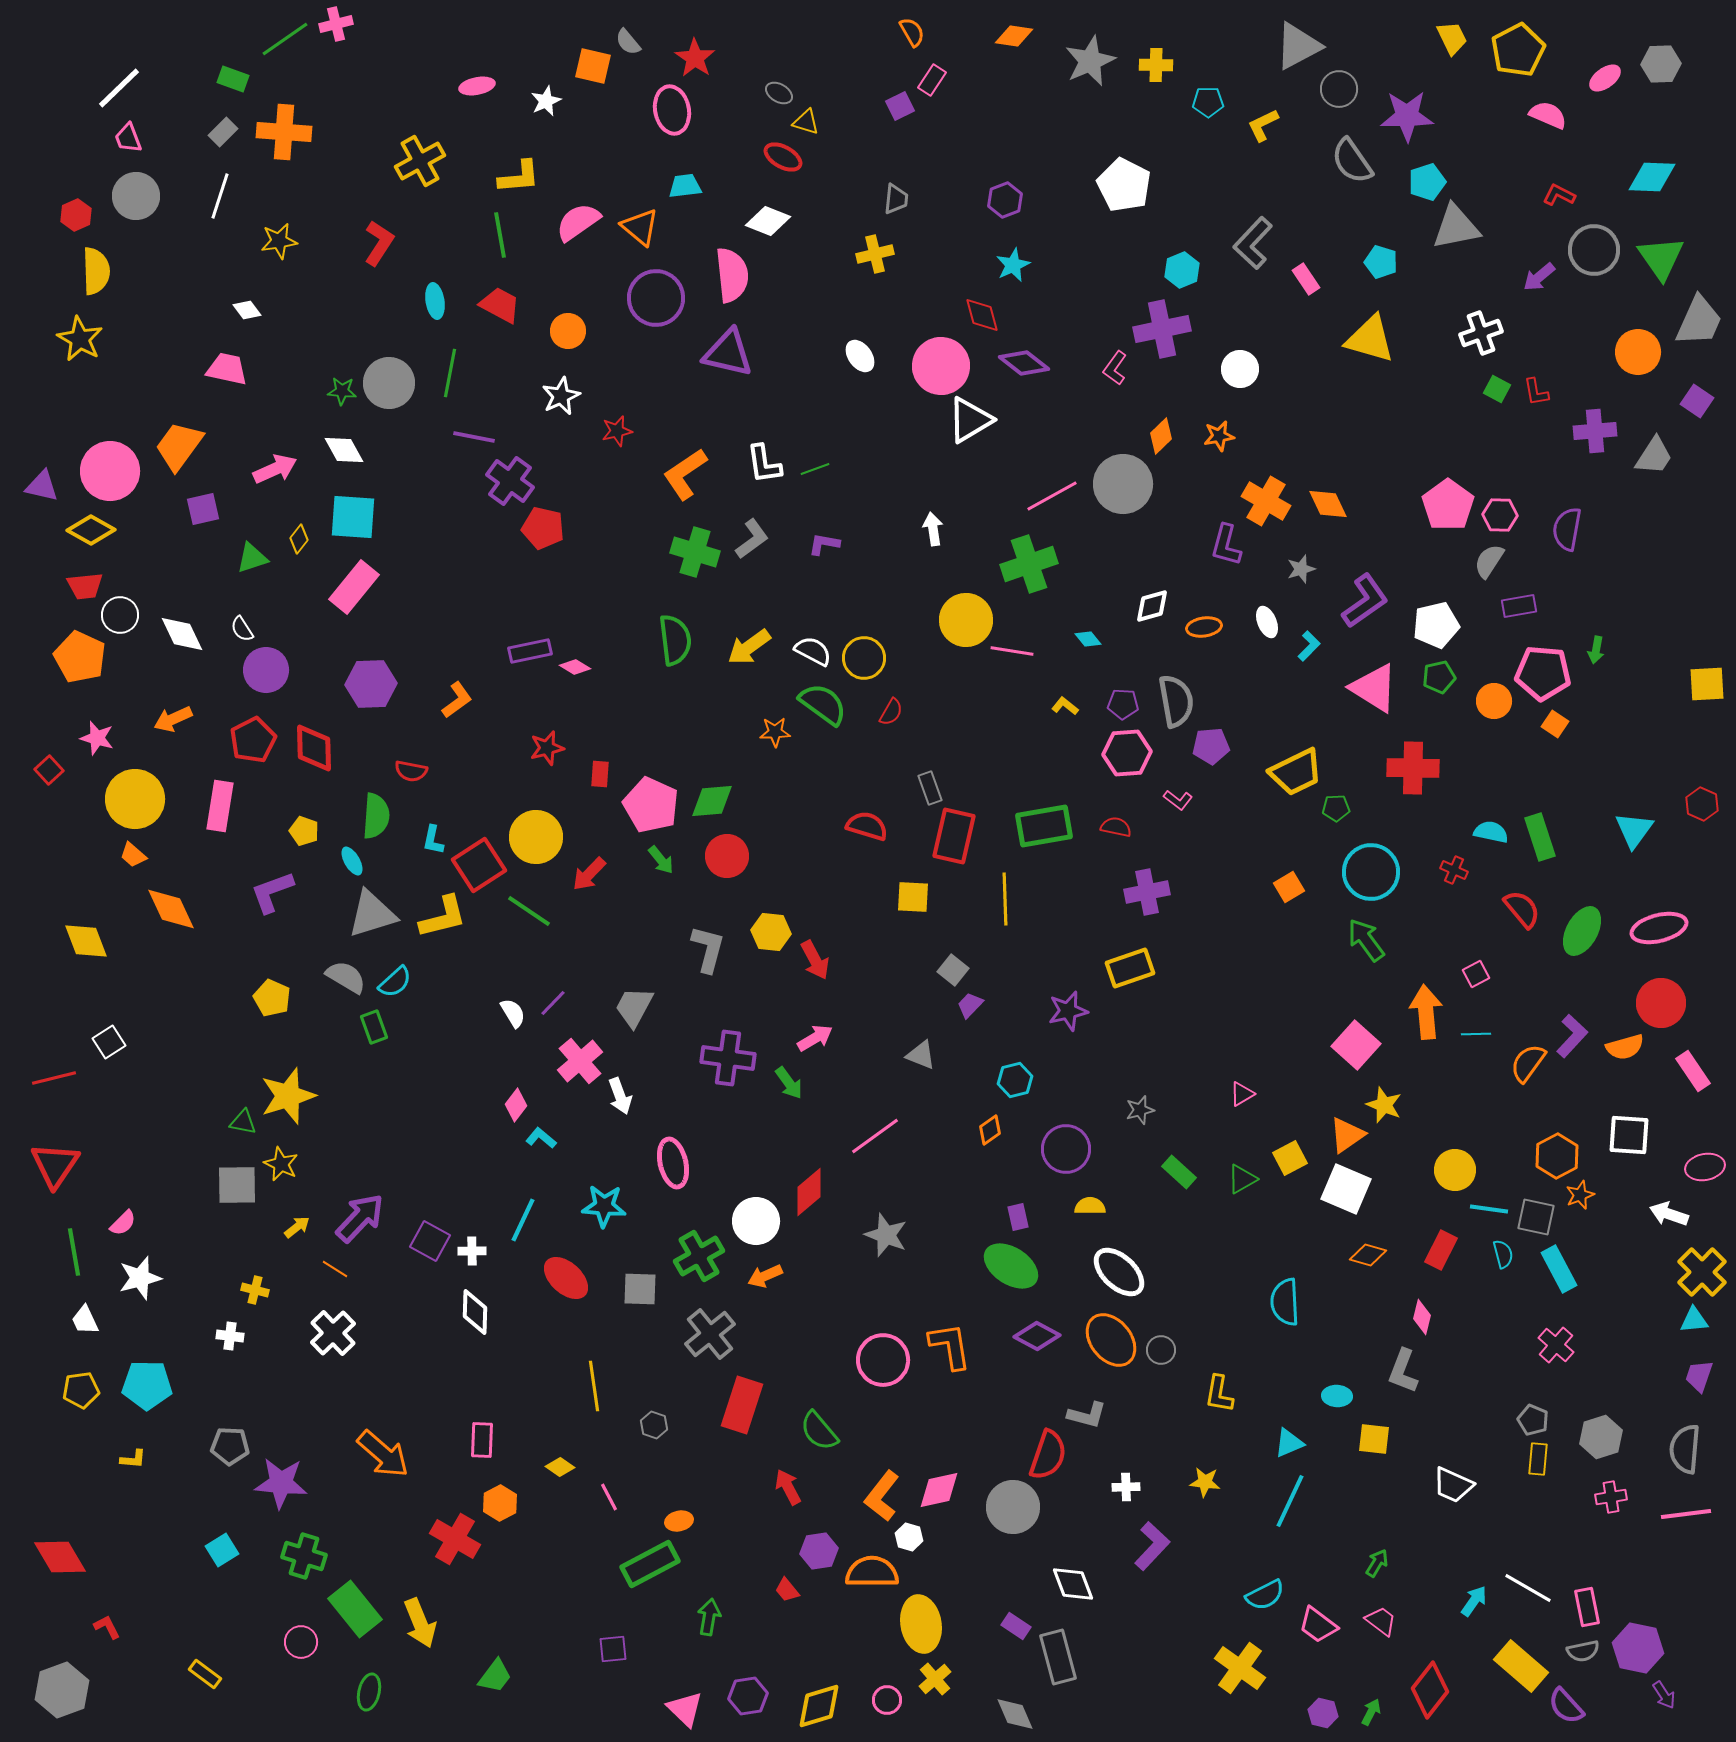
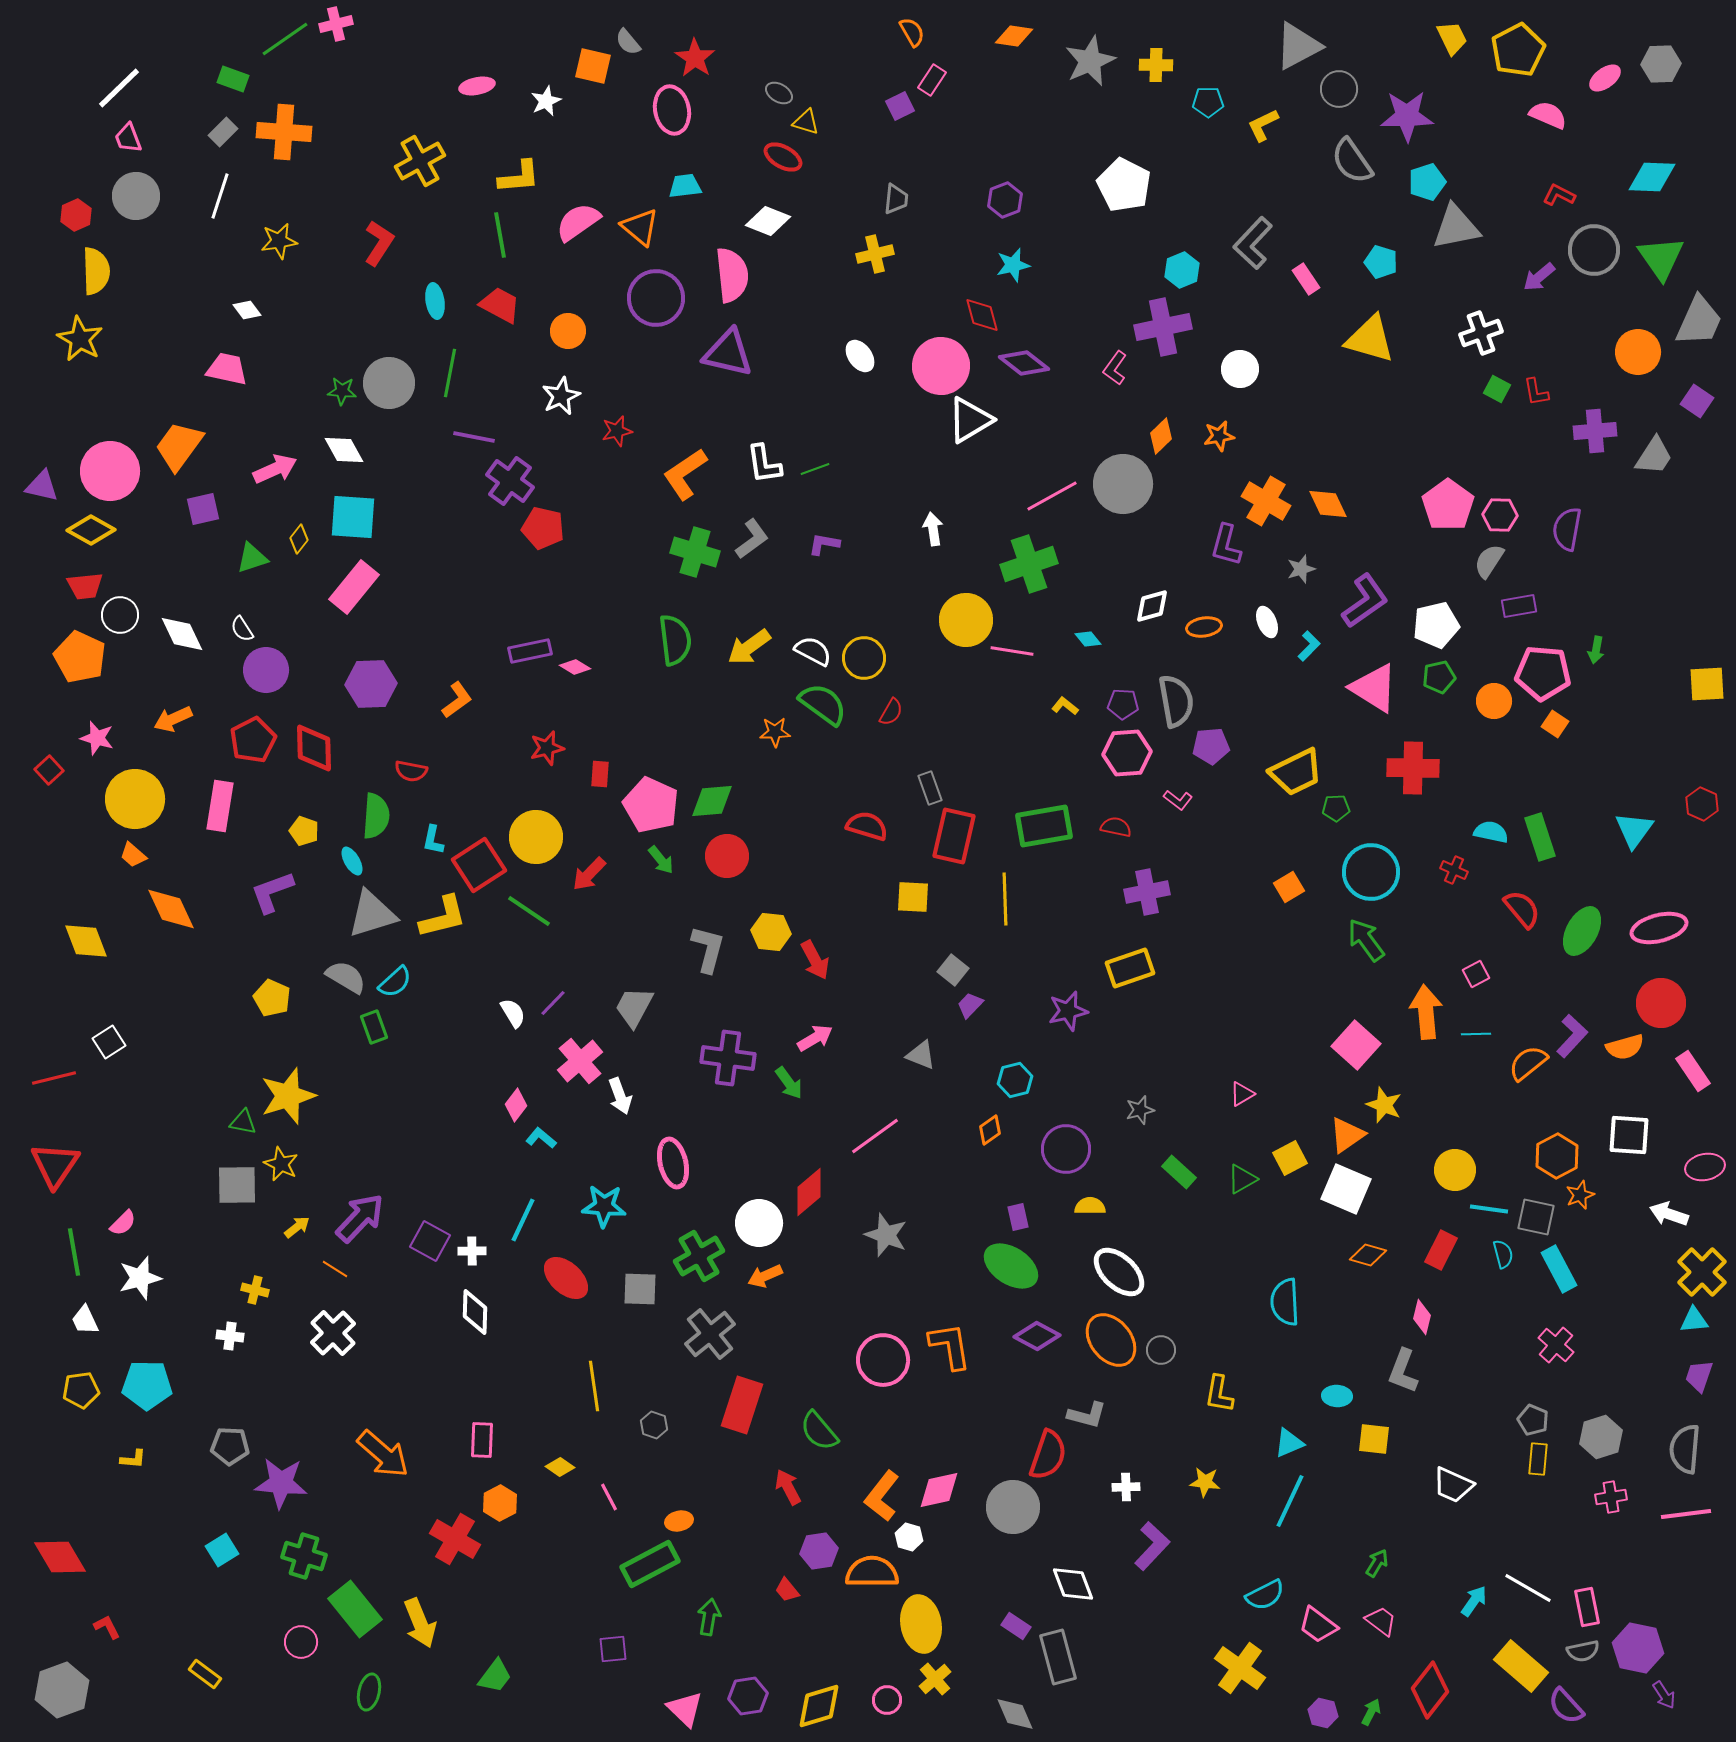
cyan star at (1013, 265): rotated 12 degrees clockwise
purple cross at (1162, 329): moved 1 px right, 2 px up
orange semicircle at (1528, 1063): rotated 15 degrees clockwise
white circle at (756, 1221): moved 3 px right, 2 px down
